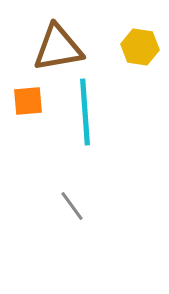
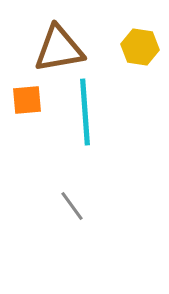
brown triangle: moved 1 px right, 1 px down
orange square: moved 1 px left, 1 px up
